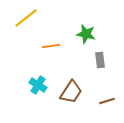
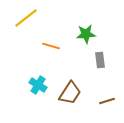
green star: rotated 18 degrees counterclockwise
orange line: rotated 24 degrees clockwise
brown trapezoid: moved 1 px left, 1 px down
